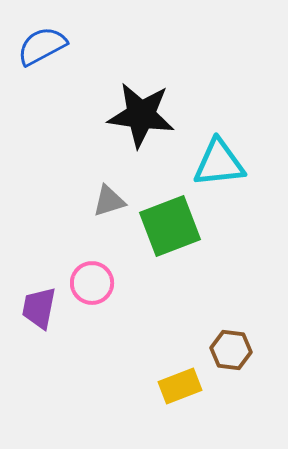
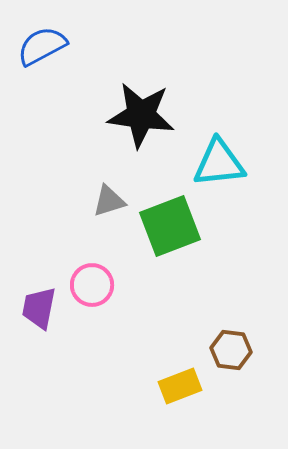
pink circle: moved 2 px down
